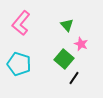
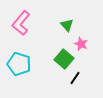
black line: moved 1 px right
